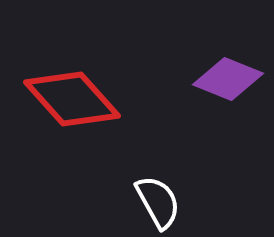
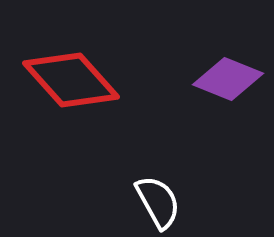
red diamond: moved 1 px left, 19 px up
